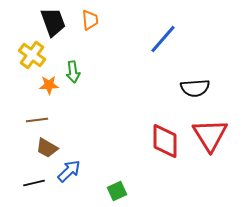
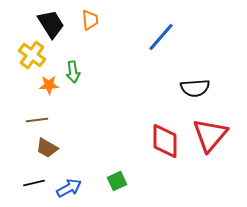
black trapezoid: moved 2 px left, 2 px down; rotated 12 degrees counterclockwise
blue line: moved 2 px left, 2 px up
red triangle: rotated 12 degrees clockwise
blue arrow: moved 17 px down; rotated 15 degrees clockwise
green square: moved 10 px up
